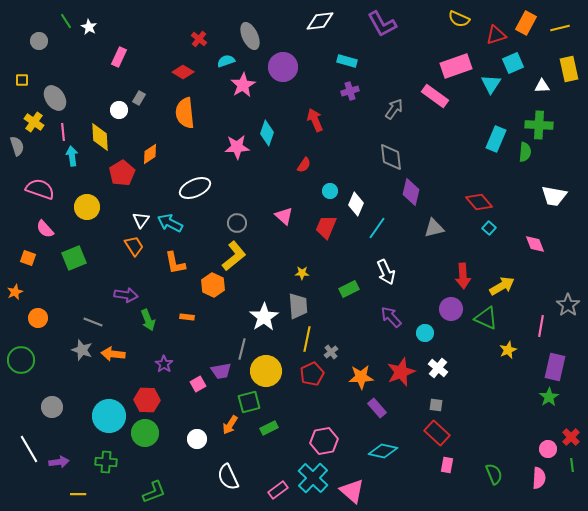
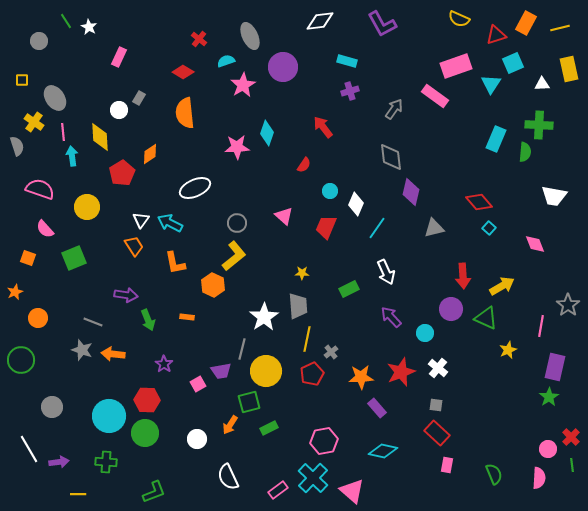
white triangle at (542, 86): moved 2 px up
red arrow at (315, 120): moved 8 px right, 7 px down; rotated 15 degrees counterclockwise
